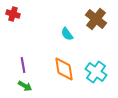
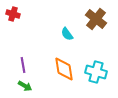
cyan cross: rotated 20 degrees counterclockwise
